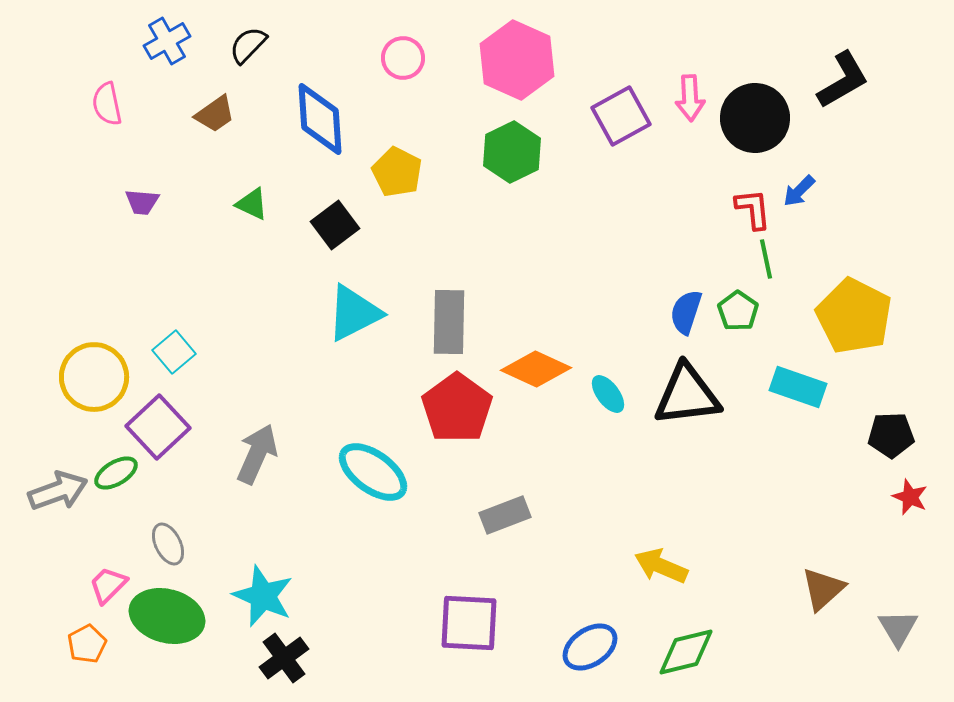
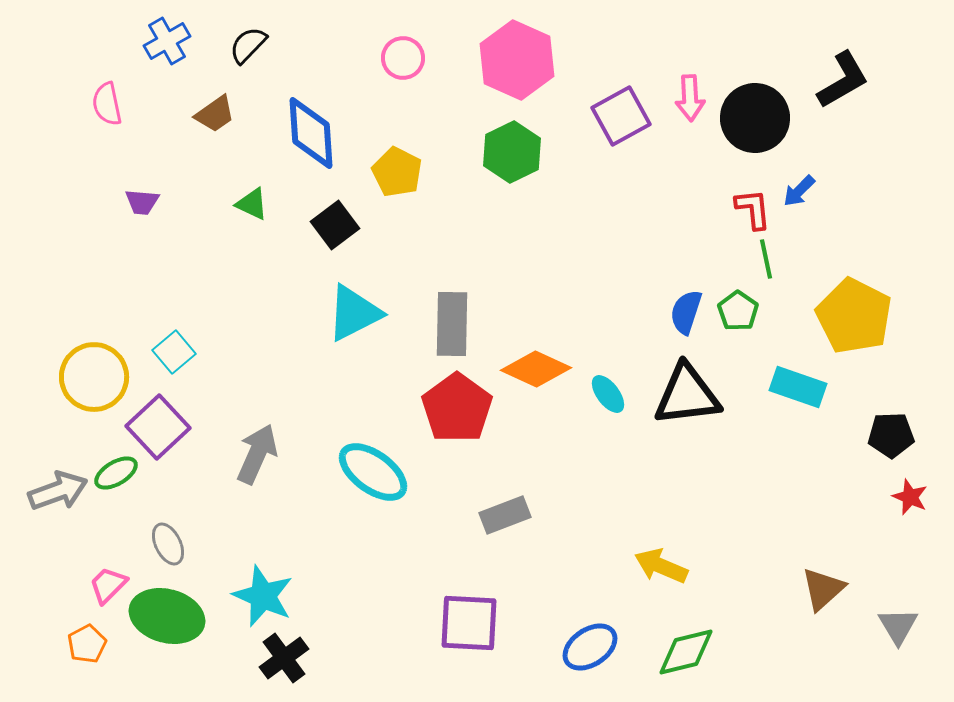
blue diamond at (320, 119): moved 9 px left, 14 px down
gray rectangle at (449, 322): moved 3 px right, 2 px down
gray triangle at (898, 628): moved 2 px up
